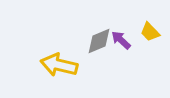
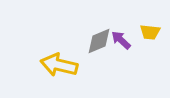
yellow trapezoid: rotated 40 degrees counterclockwise
